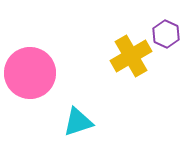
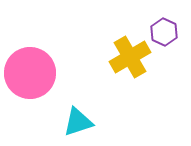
purple hexagon: moved 2 px left, 2 px up
yellow cross: moved 1 px left, 1 px down
